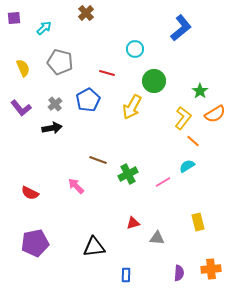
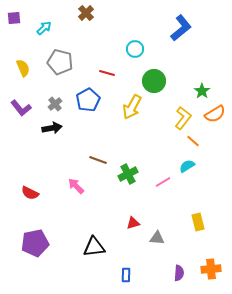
green star: moved 2 px right
